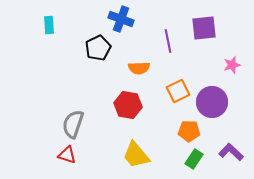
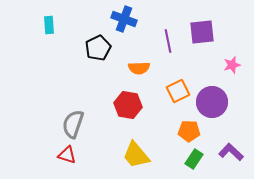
blue cross: moved 3 px right
purple square: moved 2 px left, 4 px down
